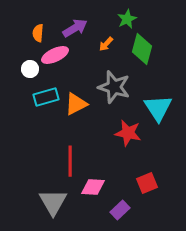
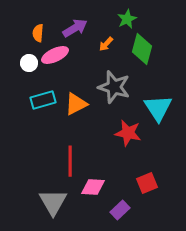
white circle: moved 1 px left, 6 px up
cyan rectangle: moved 3 px left, 3 px down
